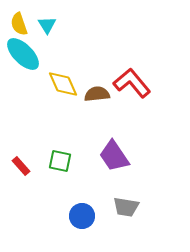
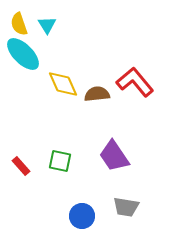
red L-shape: moved 3 px right, 1 px up
